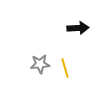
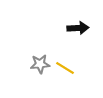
yellow line: rotated 42 degrees counterclockwise
